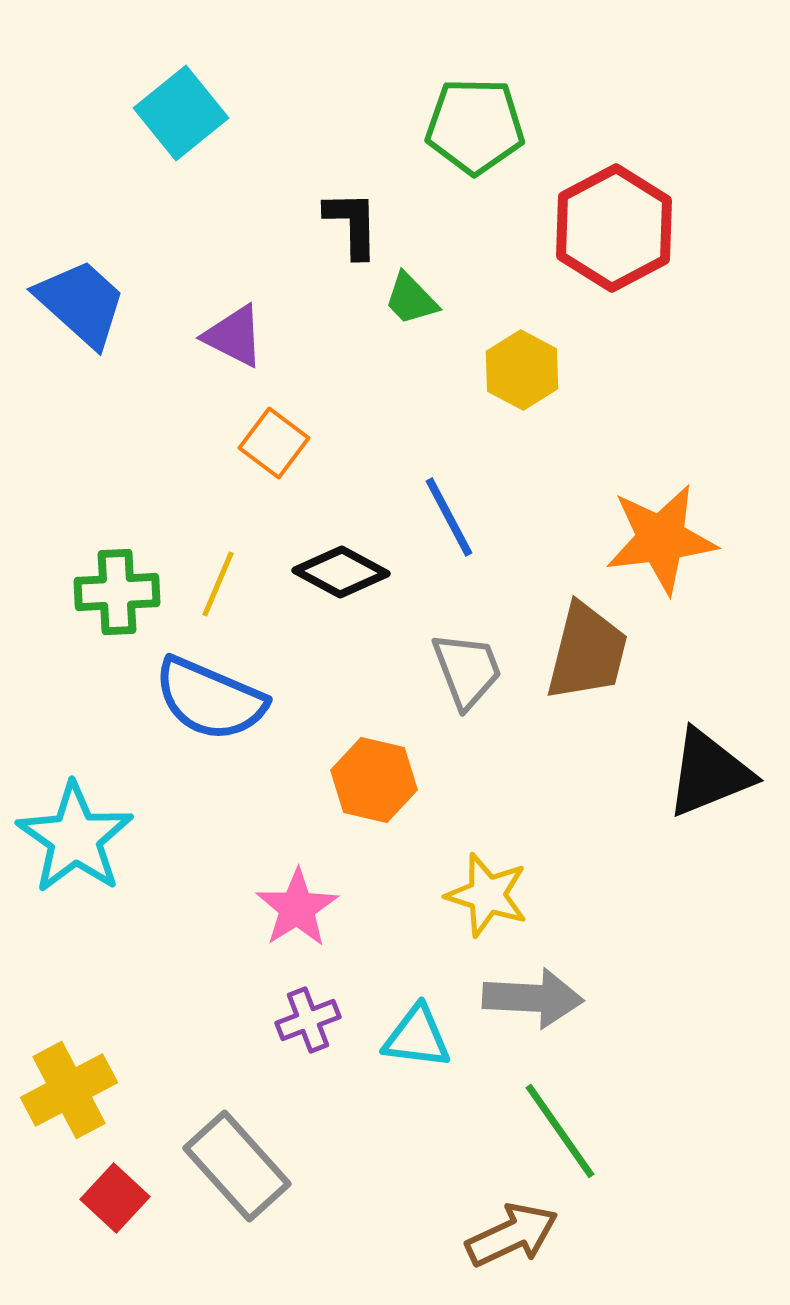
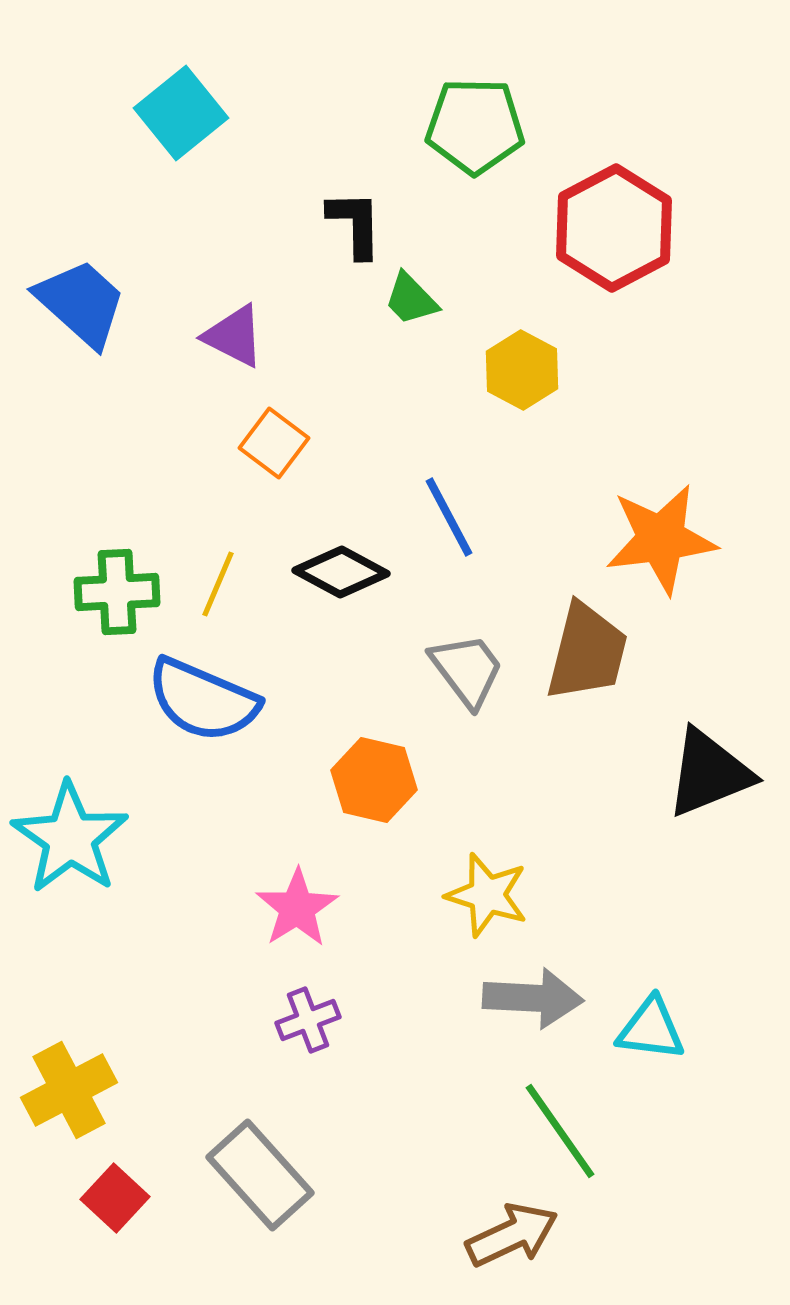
black L-shape: moved 3 px right
gray trapezoid: rotated 16 degrees counterclockwise
blue semicircle: moved 7 px left, 1 px down
cyan star: moved 5 px left
cyan triangle: moved 234 px right, 8 px up
gray rectangle: moved 23 px right, 9 px down
